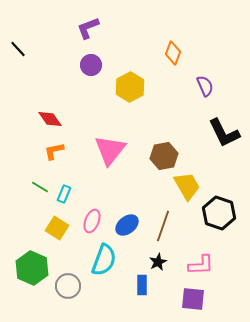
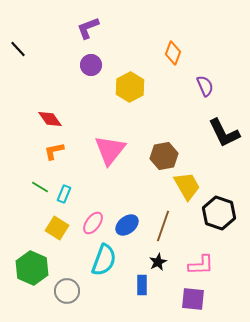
pink ellipse: moved 1 px right, 2 px down; rotated 15 degrees clockwise
gray circle: moved 1 px left, 5 px down
